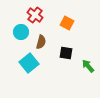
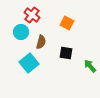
red cross: moved 3 px left
green arrow: moved 2 px right
